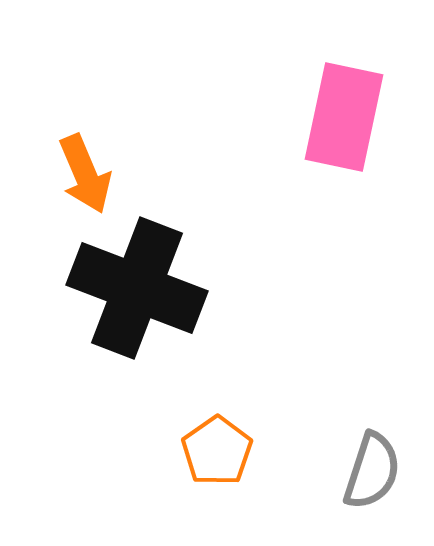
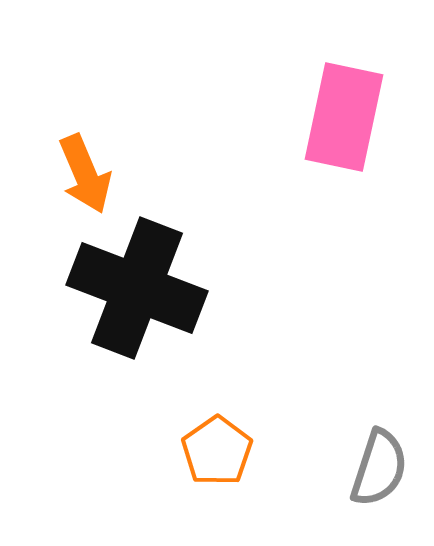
gray semicircle: moved 7 px right, 3 px up
